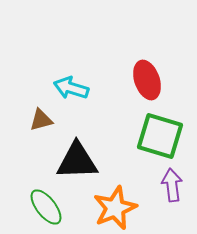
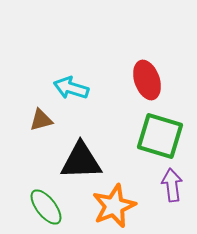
black triangle: moved 4 px right
orange star: moved 1 px left, 2 px up
